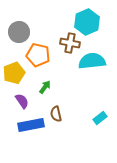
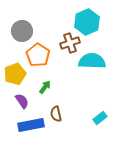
gray circle: moved 3 px right, 1 px up
brown cross: rotated 30 degrees counterclockwise
orange pentagon: rotated 20 degrees clockwise
cyan semicircle: rotated 8 degrees clockwise
yellow pentagon: moved 1 px right, 1 px down
